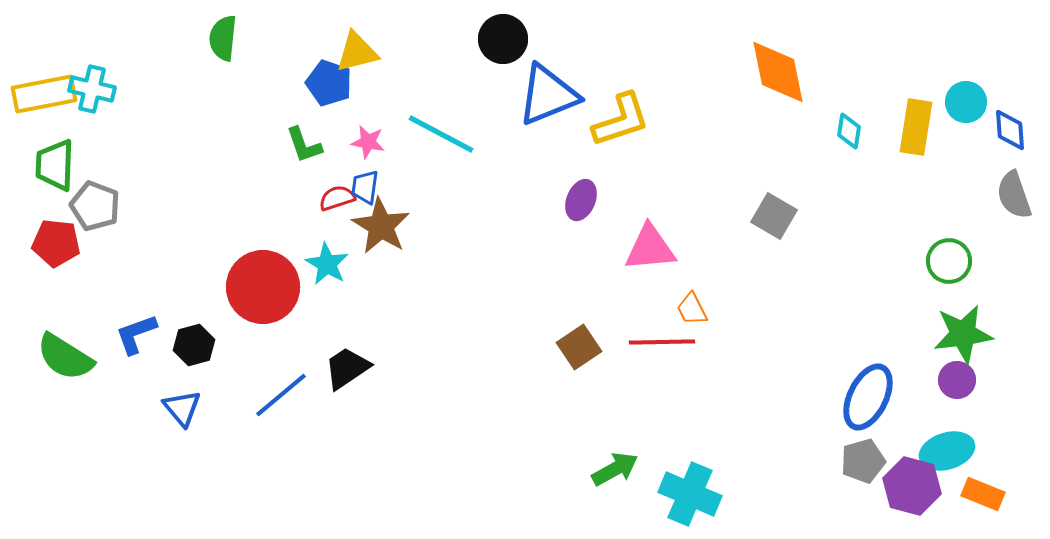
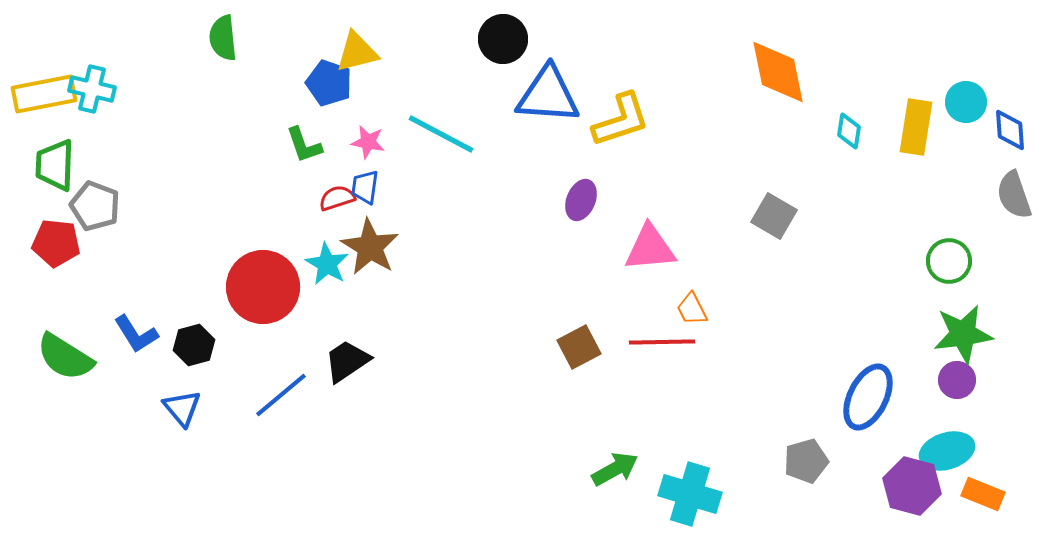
green semicircle at (223, 38): rotated 12 degrees counterclockwise
blue triangle at (548, 95): rotated 26 degrees clockwise
brown star at (381, 226): moved 11 px left, 21 px down
blue L-shape at (136, 334): rotated 102 degrees counterclockwise
brown square at (579, 347): rotated 6 degrees clockwise
black trapezoid at (347, 368): moved 7 px up
gray pentagon at (863, 461): moved 57 px left
cyan cross at (690, 494): rotated 6 degrees counterclockwise
